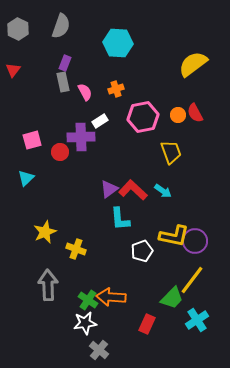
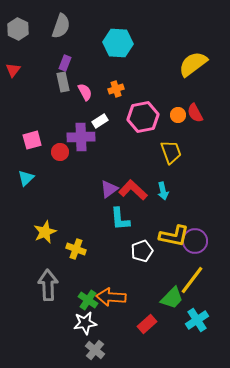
cyan arrow: rotated 42 degrees clockwise
red rectangle: rotated 24 degrees clockwise
gray cross: moved 4 px left
